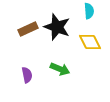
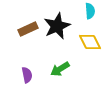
cyan semicircle: moved 1 px right
black star: moved 1 px up; rotated 28 degrees clockwise
green arrow: rotated 126 degrees clockwise
